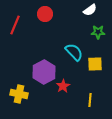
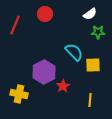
white semicircle: moved 4 px down
yellow square: moved 2 px left, 1 px down
